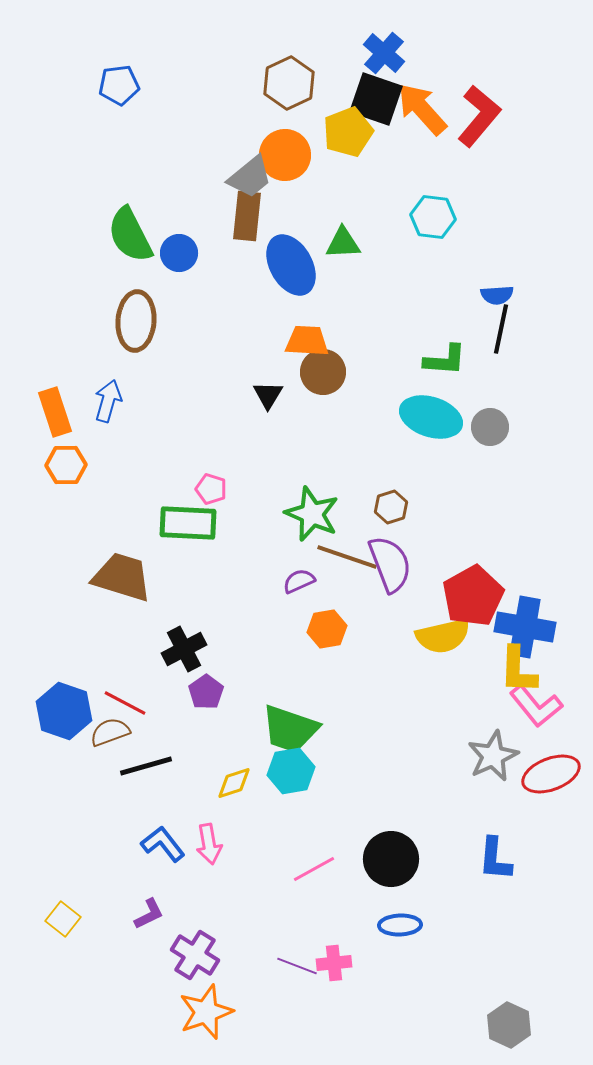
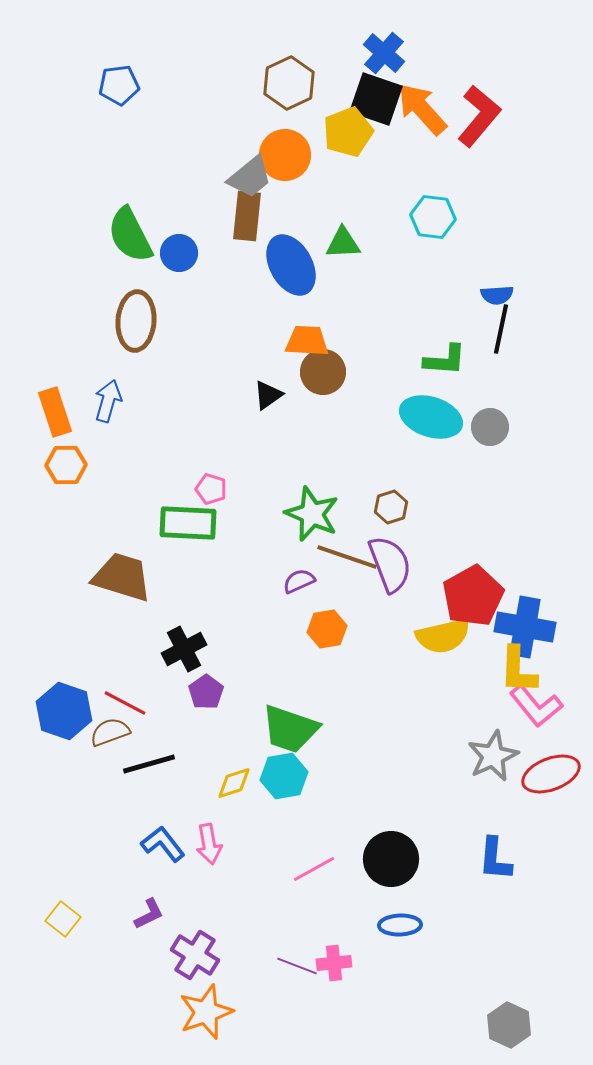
black triangle at (268, 395): rotated 24 degrees clockwise
black line at (146, 766): moved 3 px right, 2 px up
cyan hexagon at (291, 771): moved 7 px left, 5 px down
